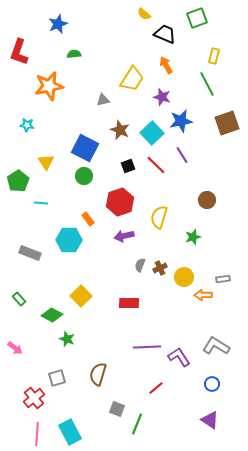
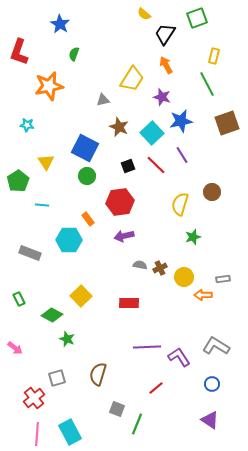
blue star at (58, 24): moved 2 px right; rotated 18 degrees counterclockwise
black trapezoid at (165, 34): rotated 80 degrees counterclockwise
green semicircle at (74, 54): rotated 64 degrees counterclockwise
brown star at (120, 130): moved 1 px left, 3 px up
green circle at (84, 176): moved 3 px right
brown circle at (207, 200): moved 5 px right, 8 px up
red hexagon at (120, 202): rotated 12 degrees clockwise
cyan line at (41, 203): moved 1 px right, 2 px down
yellow semicircle at (159, 217): moved 21 px right, 13 px up
gray semicircle at (140, 265): rotated 80 degrees clockwise
green rectangle at (19, 299): rotated 16 degrees clockwise
